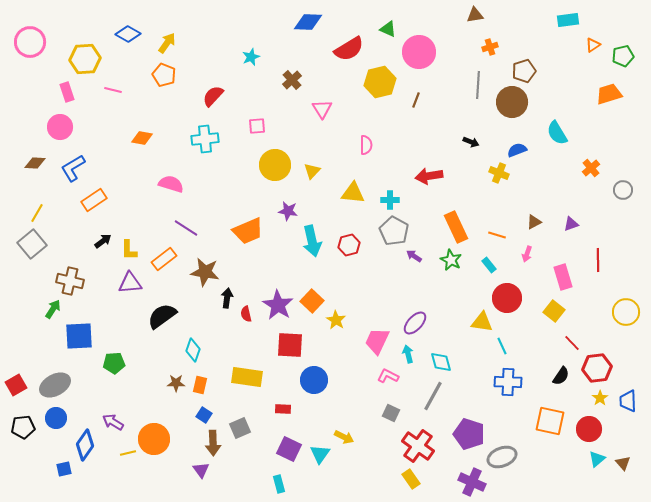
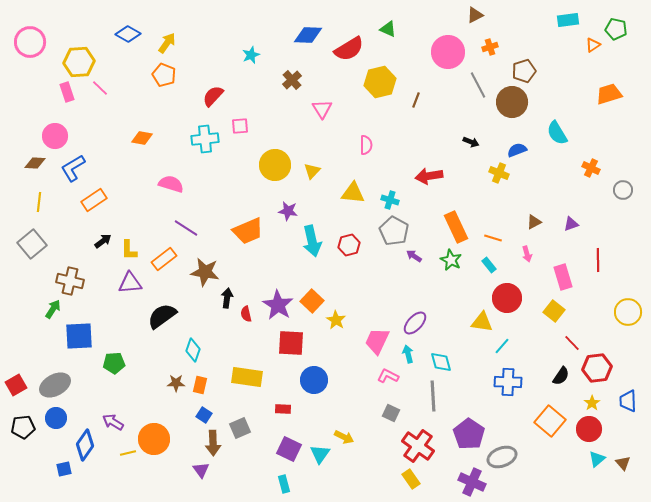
brown triangle at (475, 15): rotated 18 degrees counterclockwise
blue diamond at (308, 22): moved 13 px down
pink circle at (419, 52): moved 29 px right
green pentagon at (623, 56): moved 7 px left, 27 px up; rotated 25 degrees clockwise
cyan star at (251, 57): moved 2 px up
yellow hexagon at (85, 59): moved 6 px left, 3 px down
gray line at (478, 85): rotated 32 degrees counterclockwise
pink line at (113, 90): moved 13 px left, 2 px up; rotated 30 degrees clockwise
pink square at (257, 126): moved 17 px left
pink circle at (60, 127): moved 5 px left, 9 px down
orange cross at (591, 168): rotated 24 degrees counterclockwise
cyan cross at (390, 200): rotated 18 degrees clockwise
yellow line at (37, 213): moved 2 px right, 11 px up; rotated 24 degrees counterclockwise
orange line at (497, 235): moved 4 px left, 3 px down
pink arrow at (527, 254): rotated 35 degrees counterclockwise
yellow circle at (626, 312): moved 2 px right
red square at (290, 345): moved 1 px right, 2 px up
cyan line at (502, 346): rotated 66 degrees clockwise
gray line at (433, 396): rotated 32 degrees counterclockwise
yellow star at (600, 398): moved 8 px left, 5 px down
orange square at (550, 421): rotated 28 degrees clockwise
purple pentagon at (469, 434): rotated 16 degrees clockwise
cyan rectangle at (279, 484): moved 5 px right
